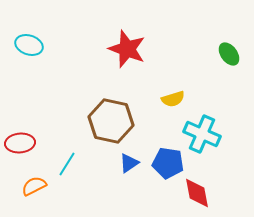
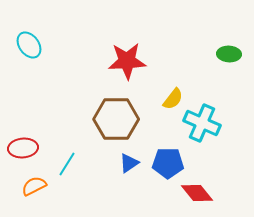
cyan ellipse: rotated 36 degrees clockwise
red star: moved 12 px down; rotated 24 degrees counterclockwise
green ellipse: rotated 50 degrees counterclockwise
yellow semicircle: rotated 35 degrees counterclockwise
brown hexagon: moved 5 px right, 2 px up; rotated 12 degrees counterclockwise
cyan cross: moved 11 px up
red ellipse: moved 3 px right, 5 px down
blue pentagon: rotated 8 degrees counterclockwise
red diamond: rotated 28 degrees counterclockwise
